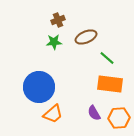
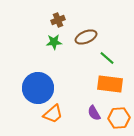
blue circle: moved 1 px left, 1 px down
